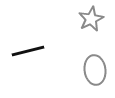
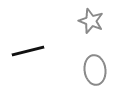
gray star: moved 2 px down; rotated 25 degrees counterclockwise
